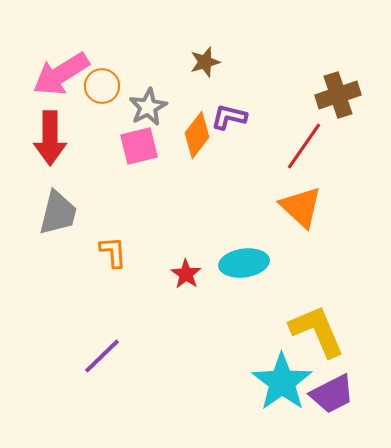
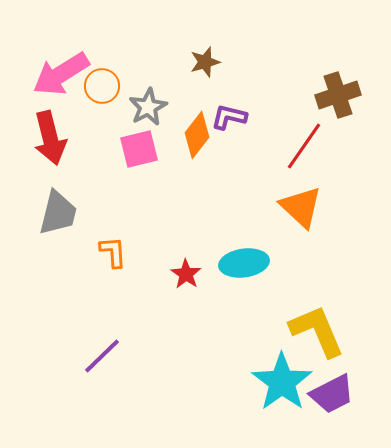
red arrow: rotated 14 degrees counterclockwise
pink square: moved 3 px down
